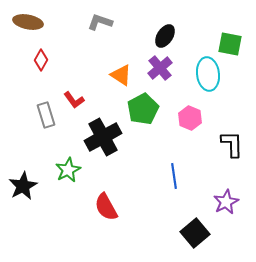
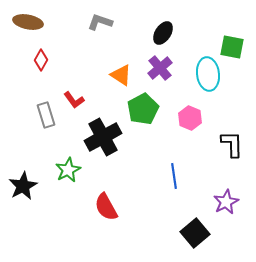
black ellipse: moved 2 px left, 3 px up
green square: moved 2 px right, 3 px down
